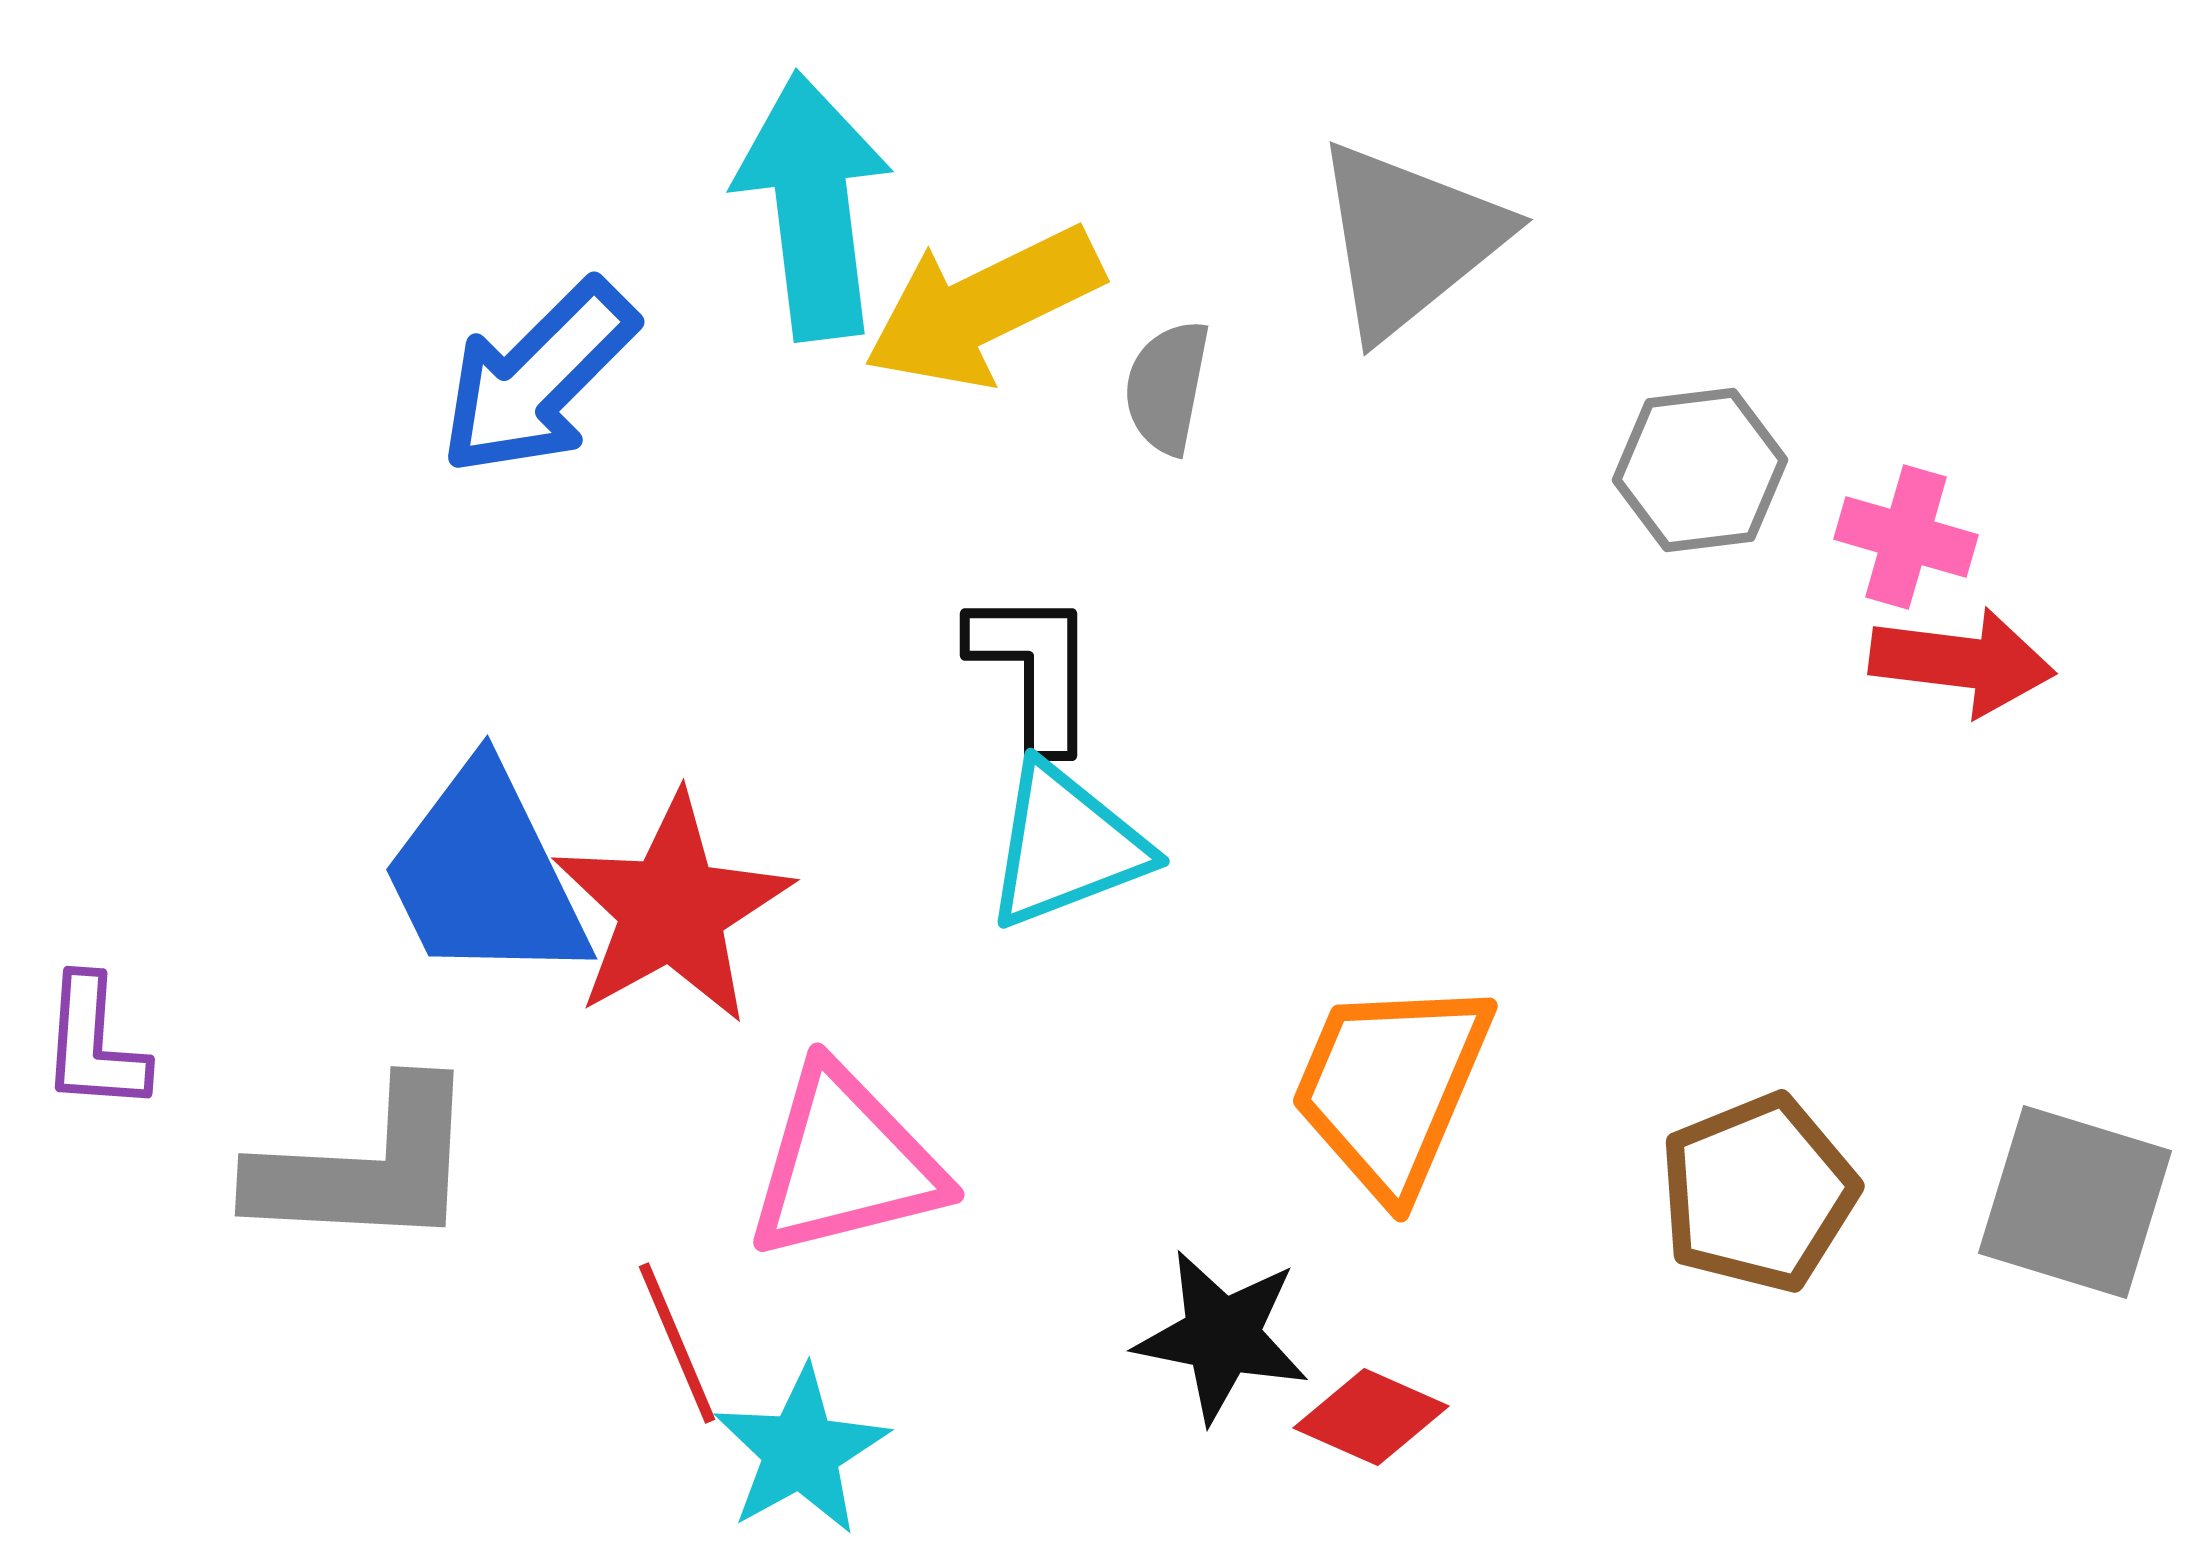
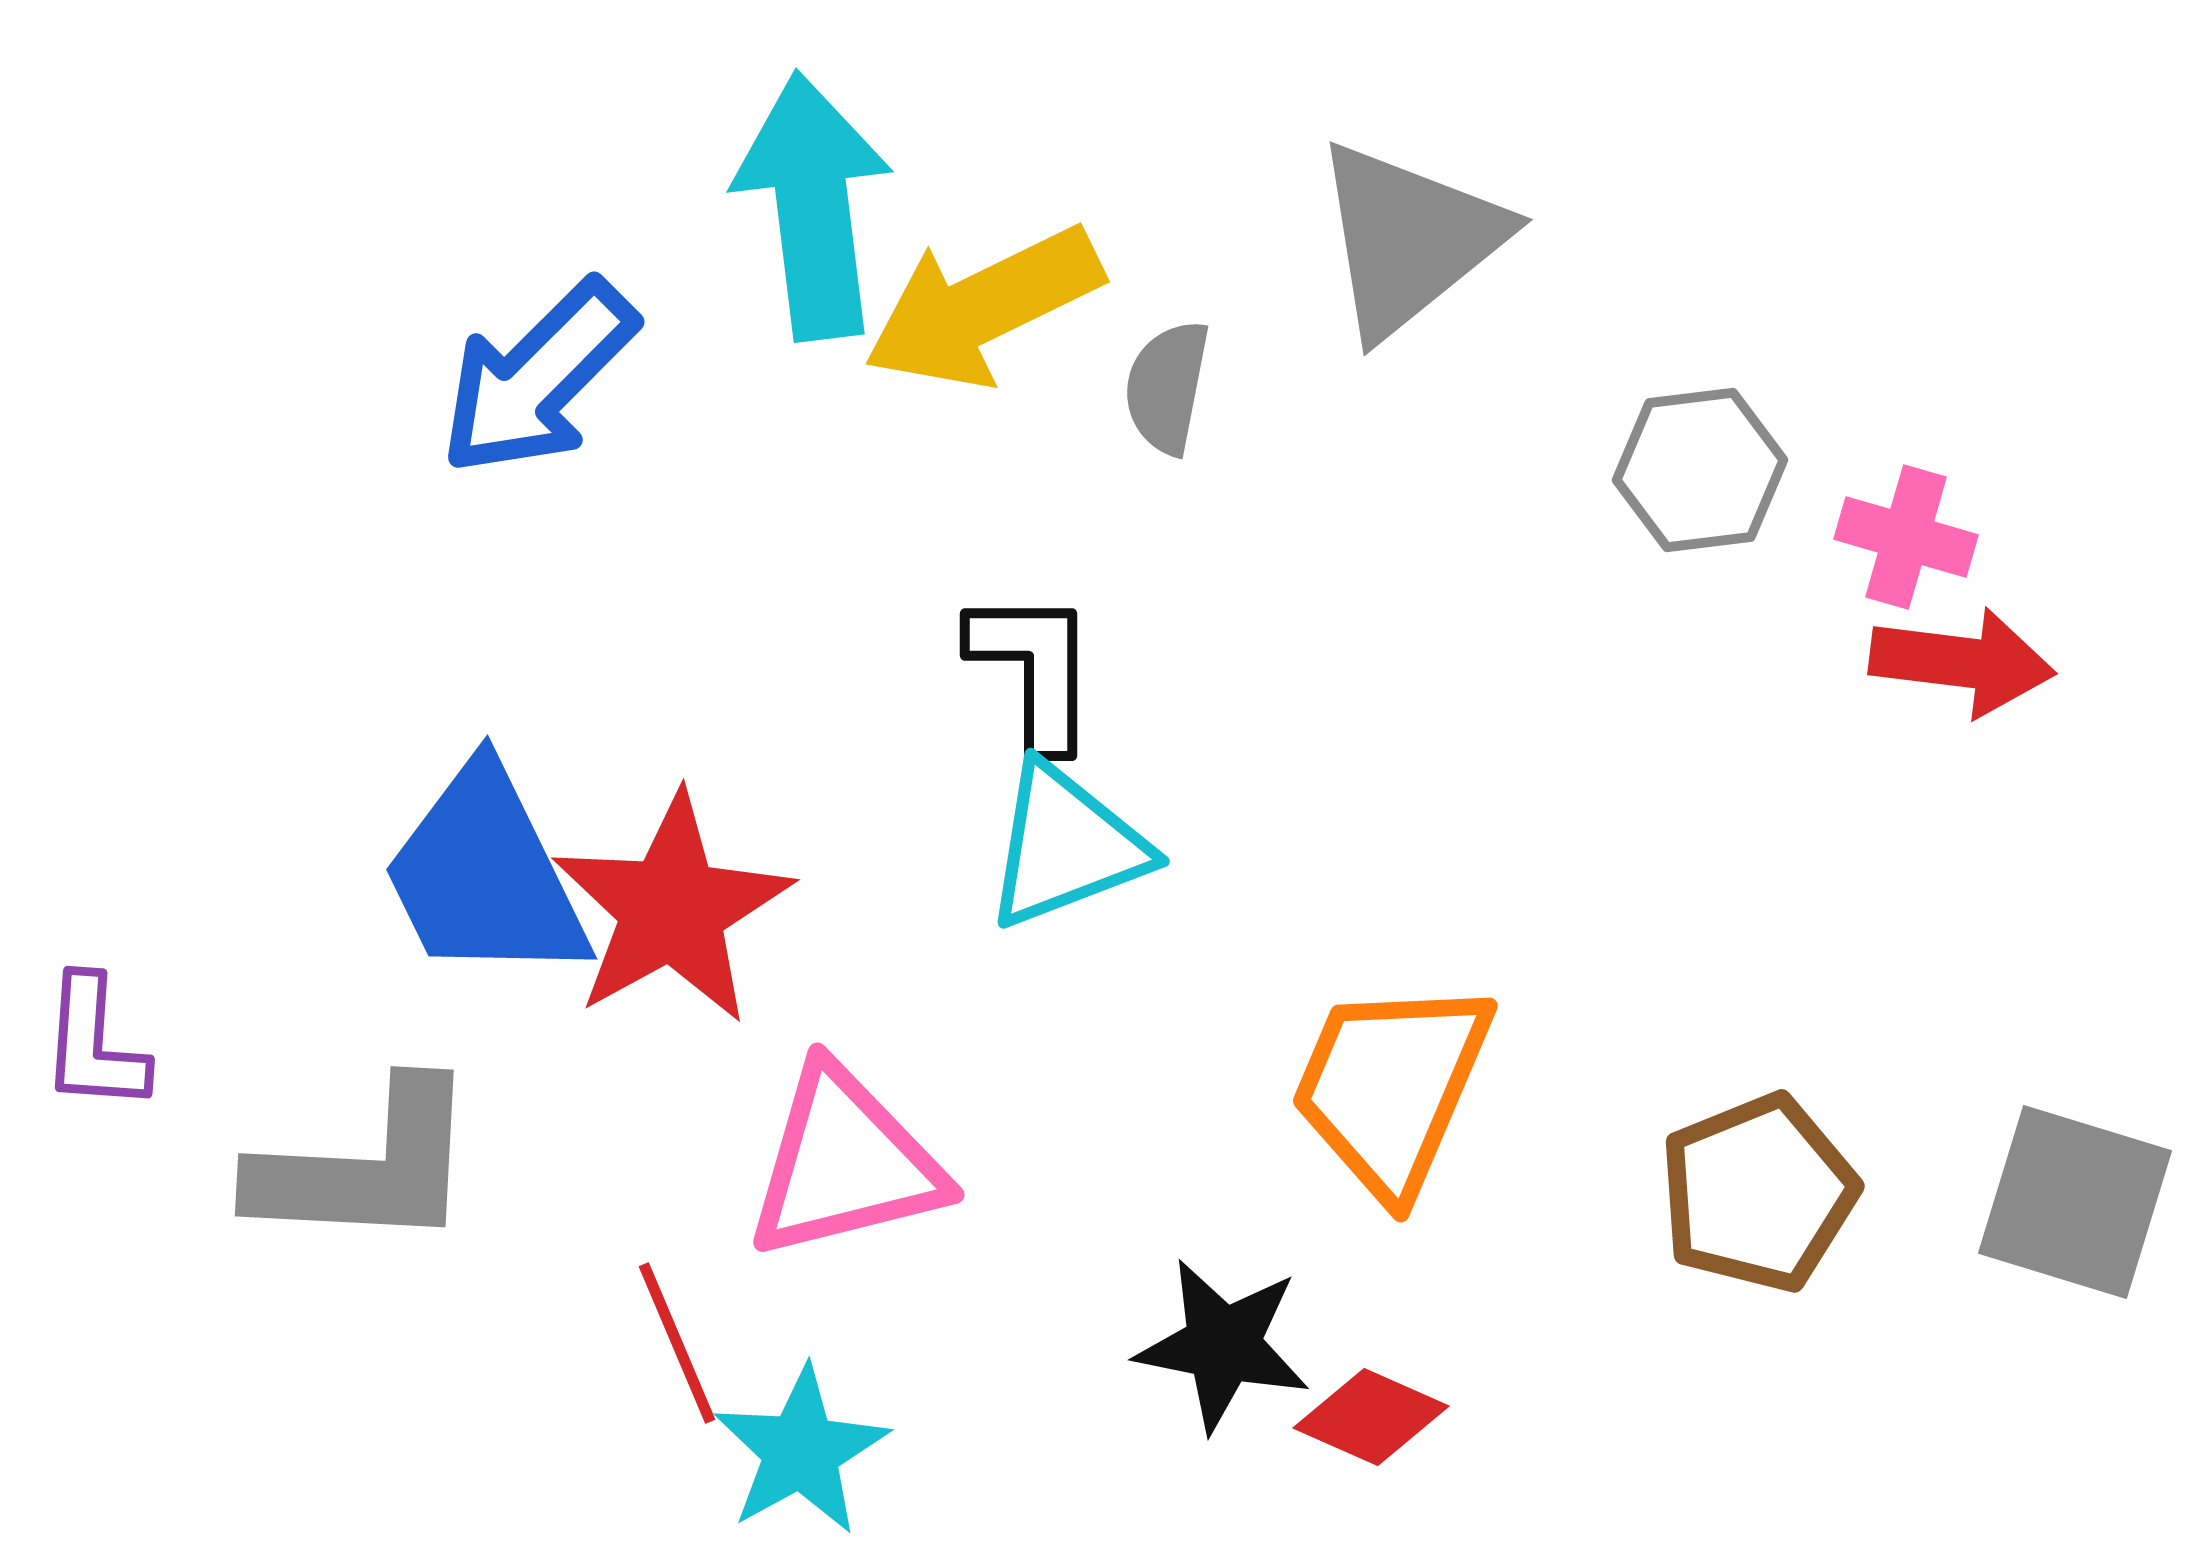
black star: moved 1 px right, 9 px down
